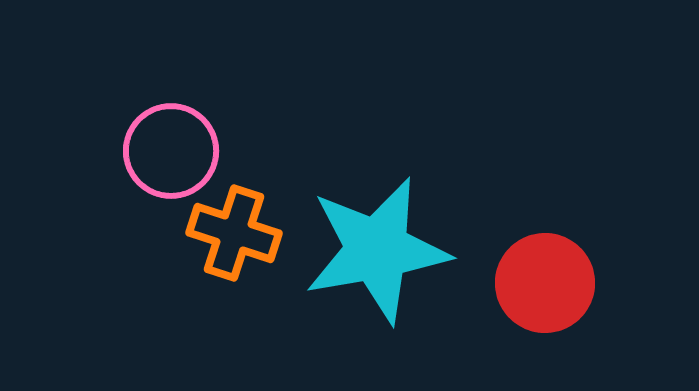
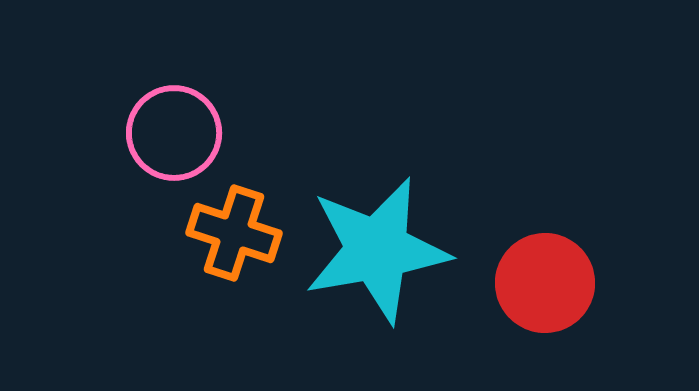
pink circle: moved 3 px right, 18 px up
